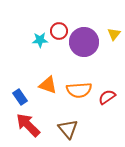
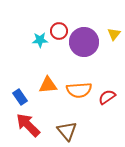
orange triangle: rotated 24 degrees counterclockwise
brown triangle: moved 1 px left, 2 px down
